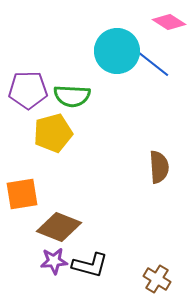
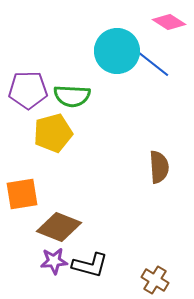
brown cross: moved 2 px left, 1 px down
